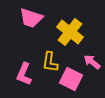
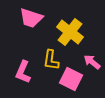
yellow L-shape: moved 1 px right, 2 px up
pink L-shape: moved 1 px left, 2 px up
